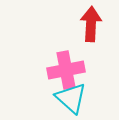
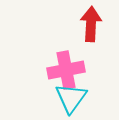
cyan triangle: rotated 24 degrees clockwise
